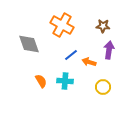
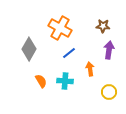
orange cross: moved 2 px left, 3 px down
gray diamond: moved 5 px down; rotated 50 degrees clockwise
blue line: moved 2 px left, 2 px up
orange arrow: moved 1 px right, 7 px down; rotated 64 degrees clockwise
yellow circle: moved 6 px right, 5 px down
